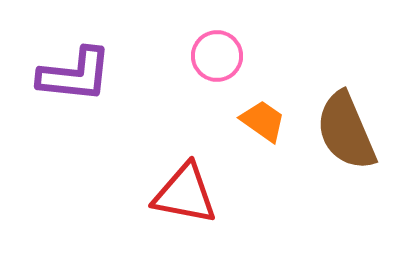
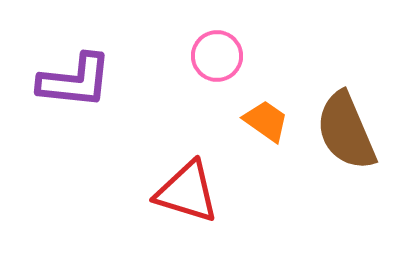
purple L-shape: moved 6 px down
orange trapezoid: moved 3 px right
red triangle: moved 2 px right, 2 px up; rotated 6 degrees clockwise
